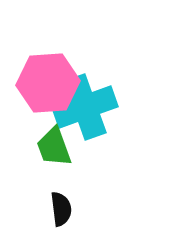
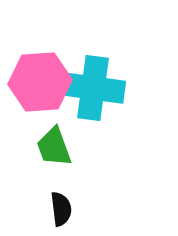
pink hexagon: moved 8 px left, 1 px up
cyan cross: moved 8 px right, 19 px up; rotated 28 degrees clockwise
